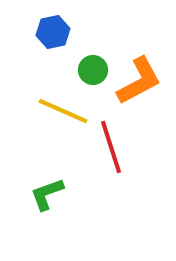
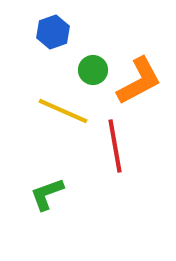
blue hexagon: rotated 8 degrees counterclockwise
red line: moved 4 px right, 1 px up; rotated 8 degrees clockwise
